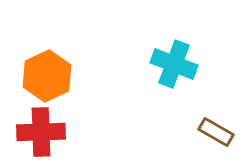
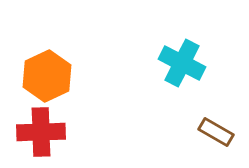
cyan cross: moved 8 px right, 1 px up; rotated 6 degrees clockwise
